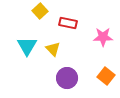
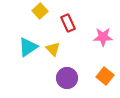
red rectangle: rotated 54 degrees clockwise
cyan triangle: moved 1 px right, 1 px down; rotated 25 degrees clockwise
orange square: moved 1 px left
